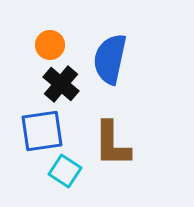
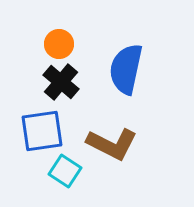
orange circle: moved 9 px right, 1 px up
blue semicircle: moved 16 px right, 10 px down
black cross: moved 2 px up
brown L-shape: rotated 63 degrees counterclockwise
